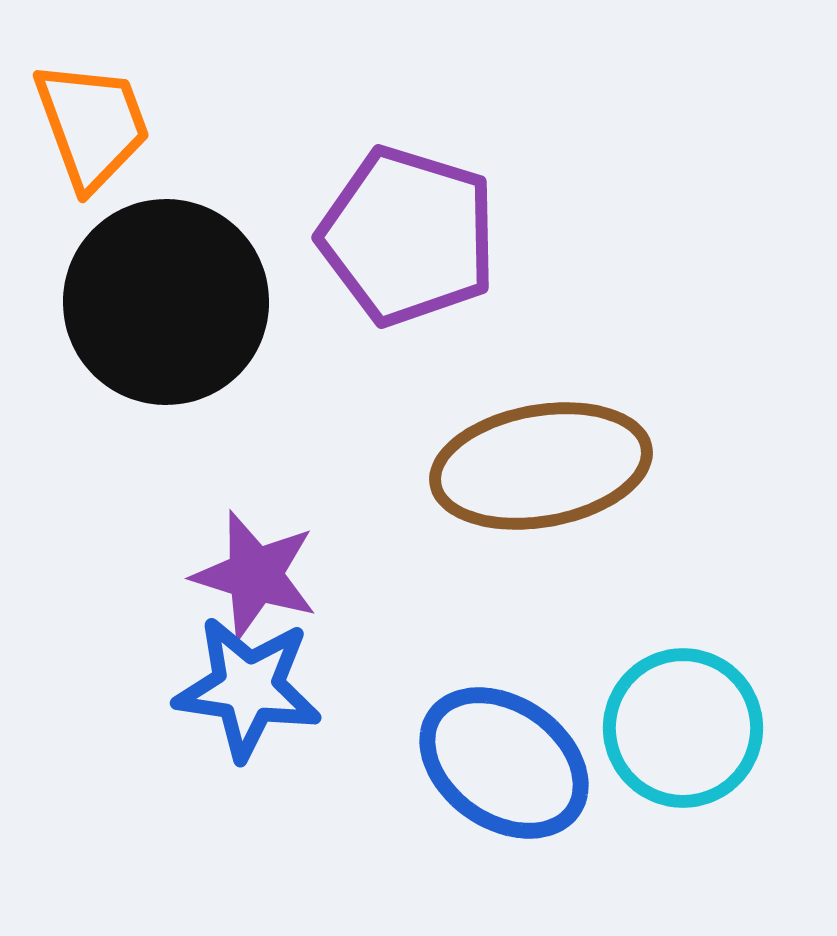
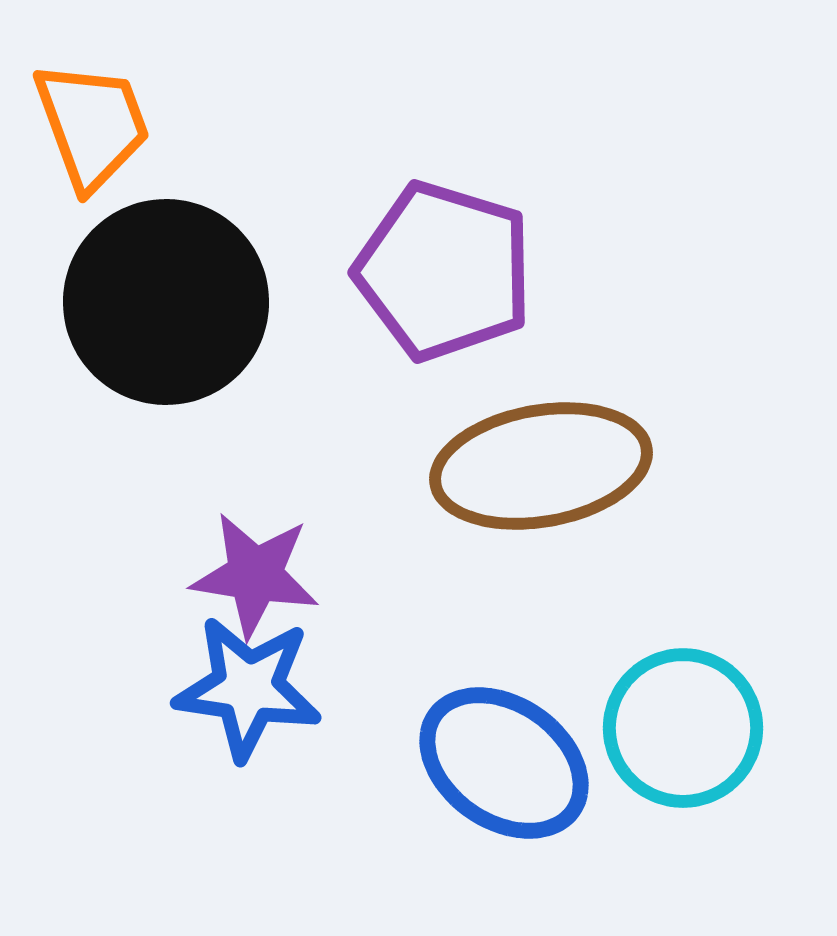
purple pentagon: moved 36 px right, 35 px down
purple star: rotated 8 degrees counterclockwise
